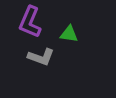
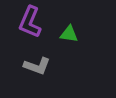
gray L-shape: moved 4 px left, 9 px down
